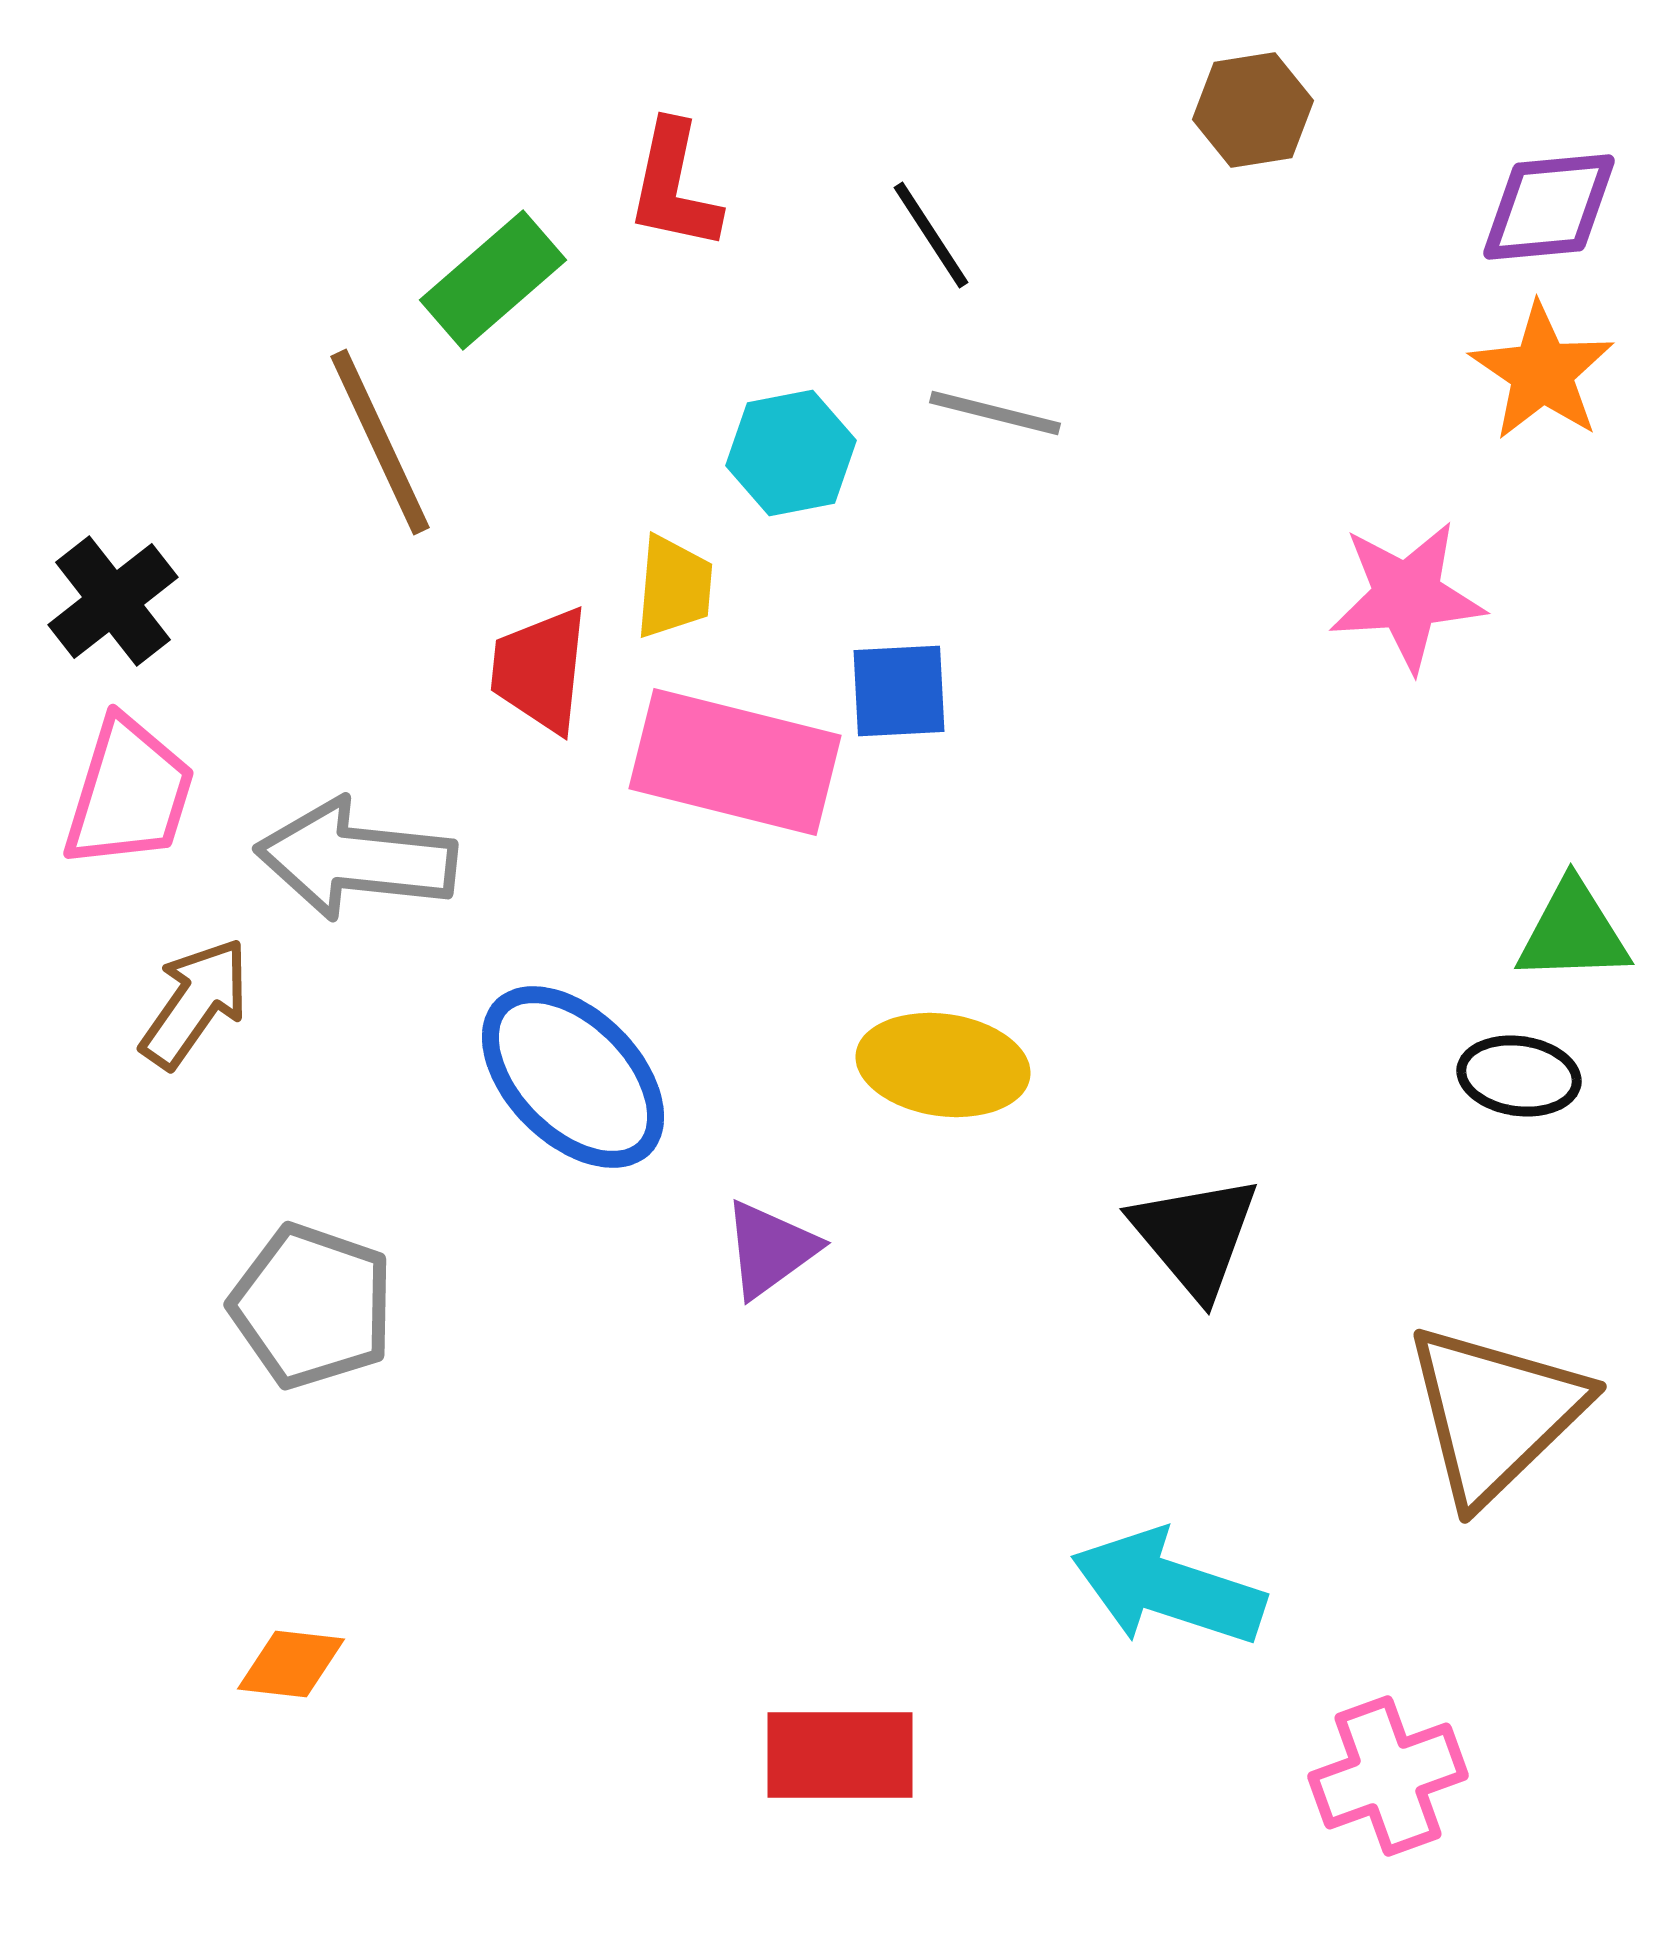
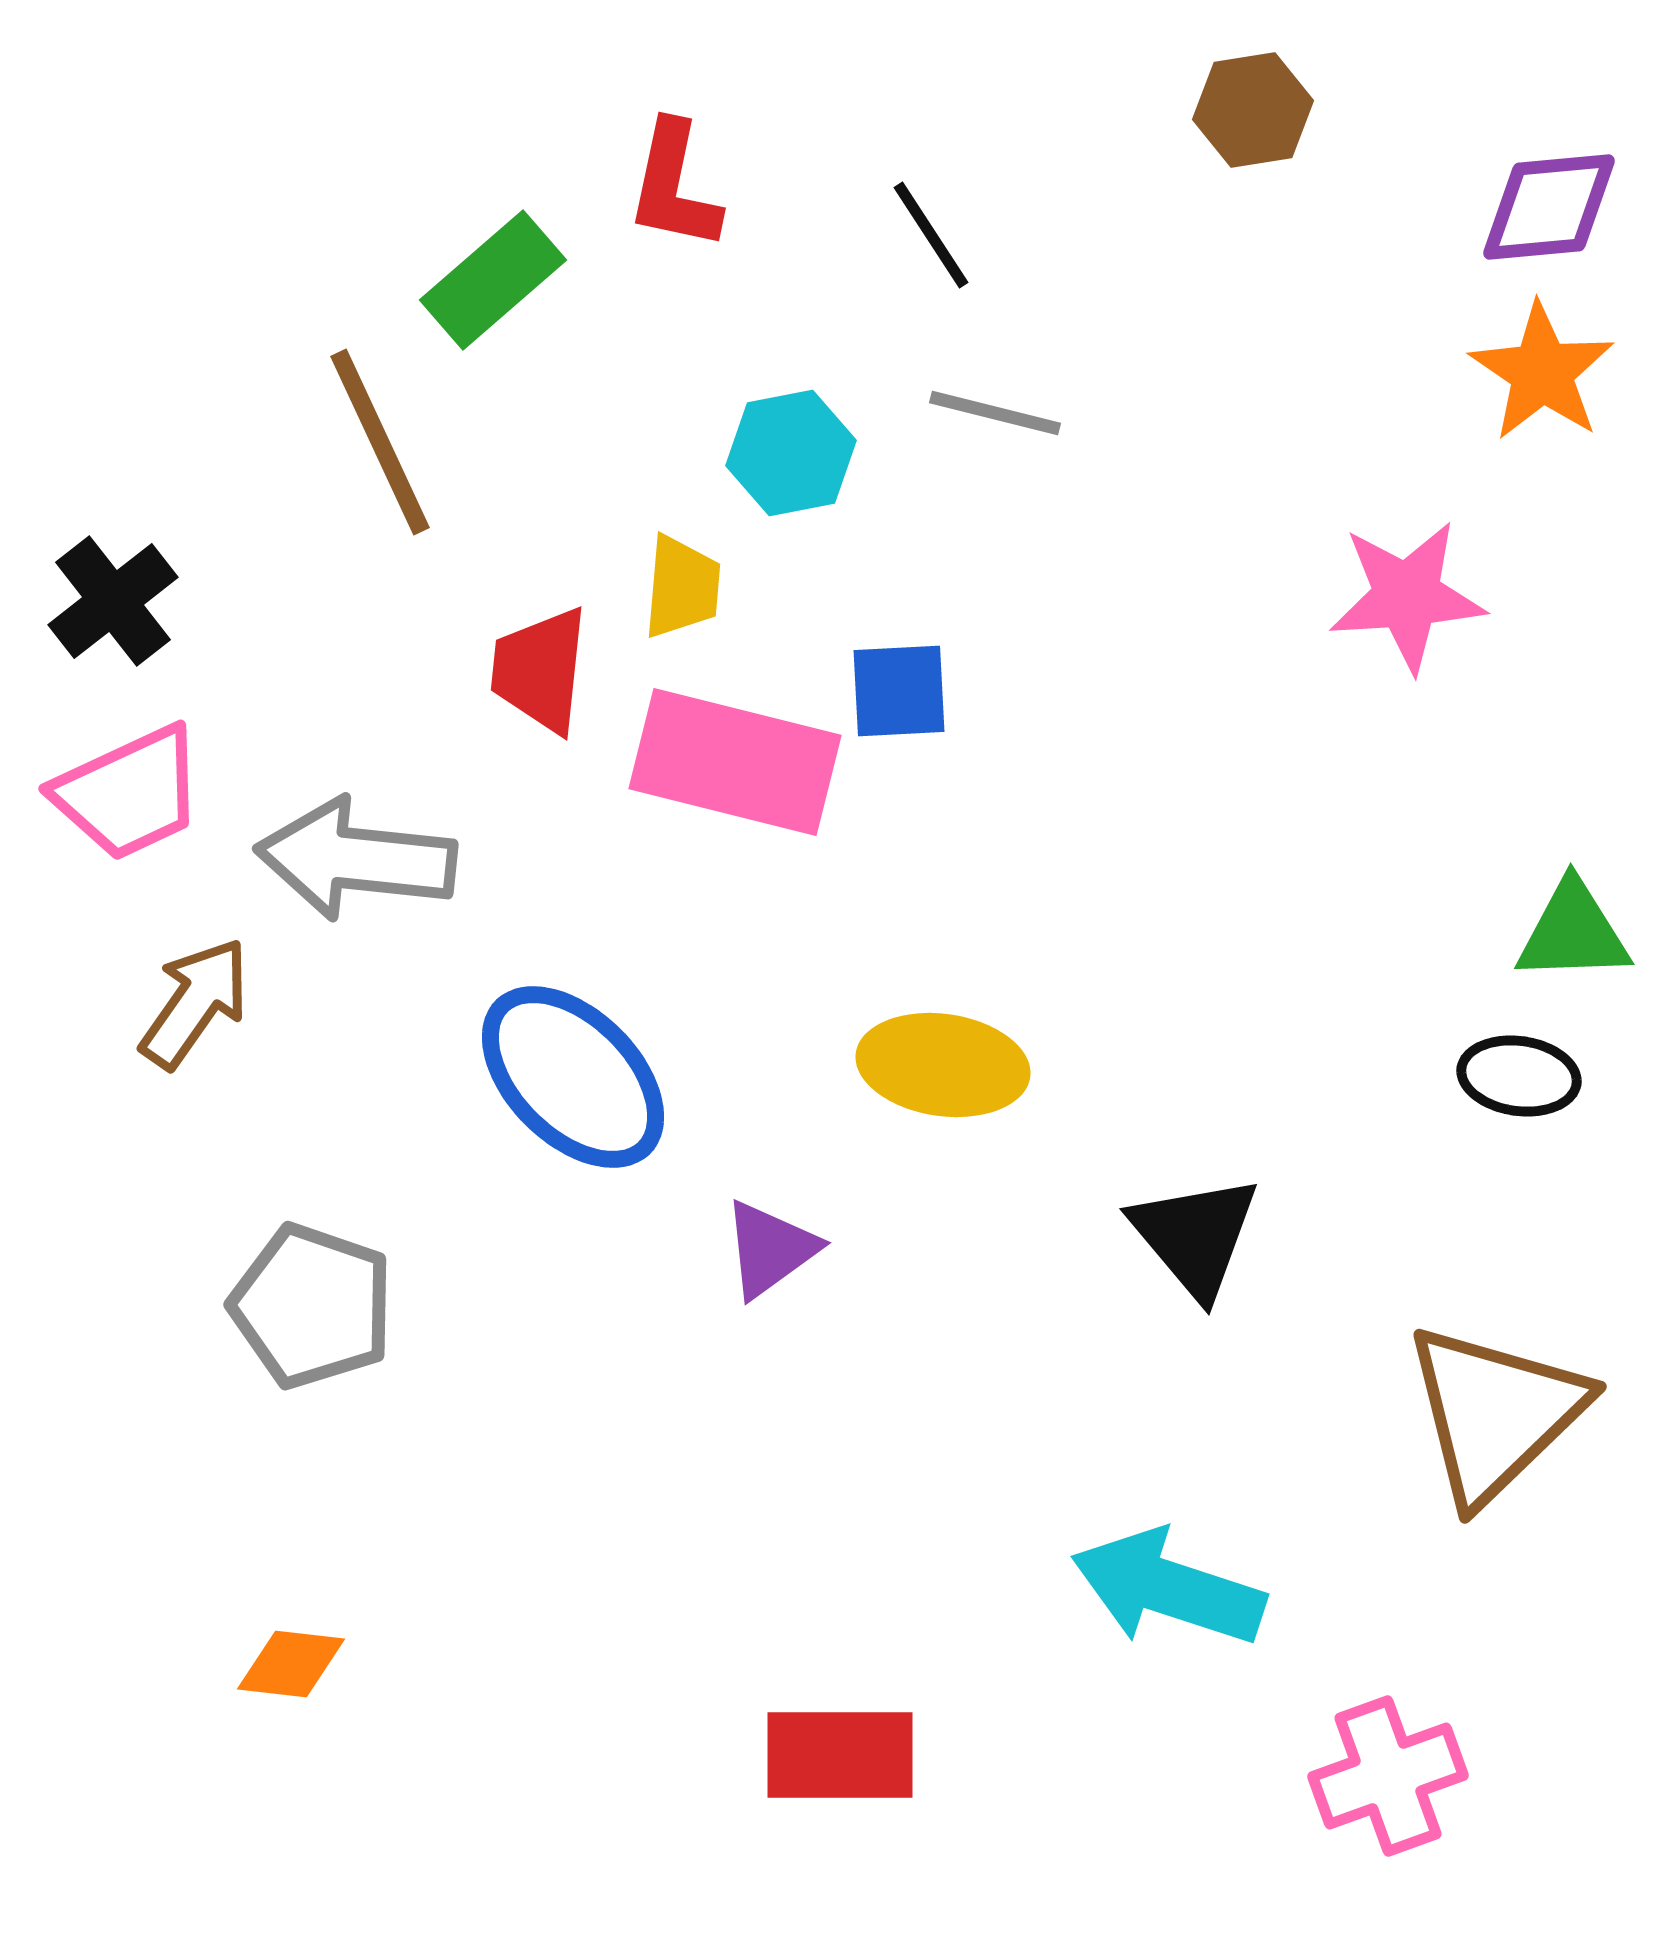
yellow trapezoid: moved 8 px right
pink trapezoid: rotated 48 degrees clockwise
